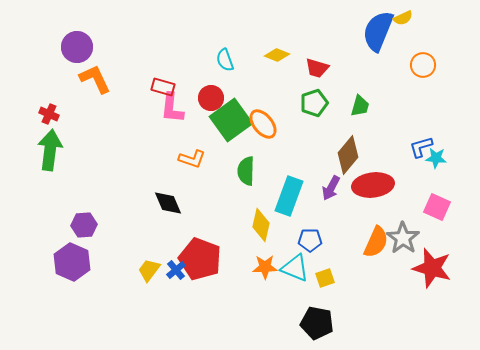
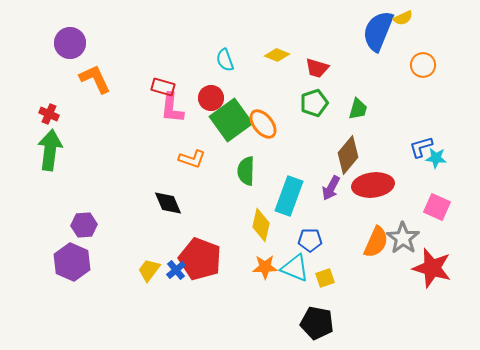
purple circle at (77, 47): moved 7 px left, 4 px up
green trapezoid at (360, 106): moved 2 px left, 3 px down
